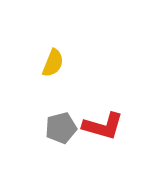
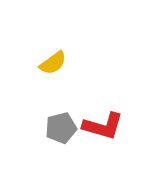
yellow semicircle: rotated 32 degrees clockwise
